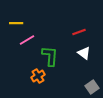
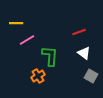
gray square: moved 1 px left, 11 px up; rotated 24 degrees counterclockwise
